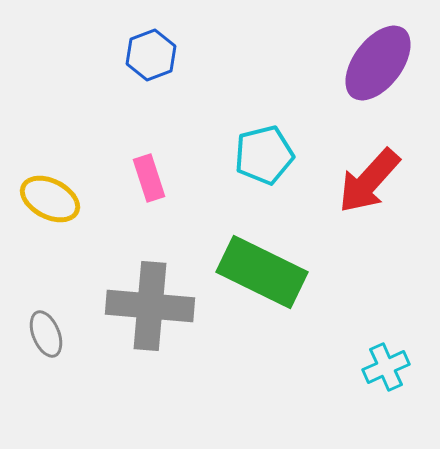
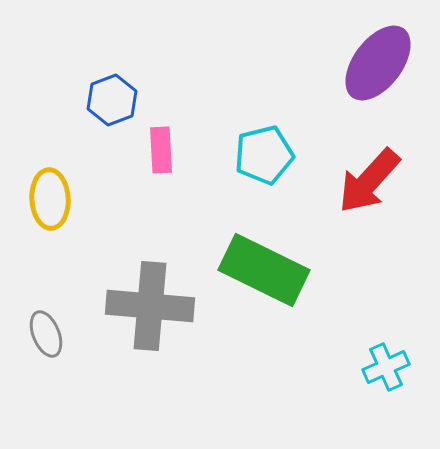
blue hexagon: moved 39 px left, 45 px down
pink rectangle: moved 12 px right, 28 px up; rotated 15 degrees clockwise
yellow ellipse: rotated 60 degrees clockwise
green rectangle: moved 2 px right, 2 px up
